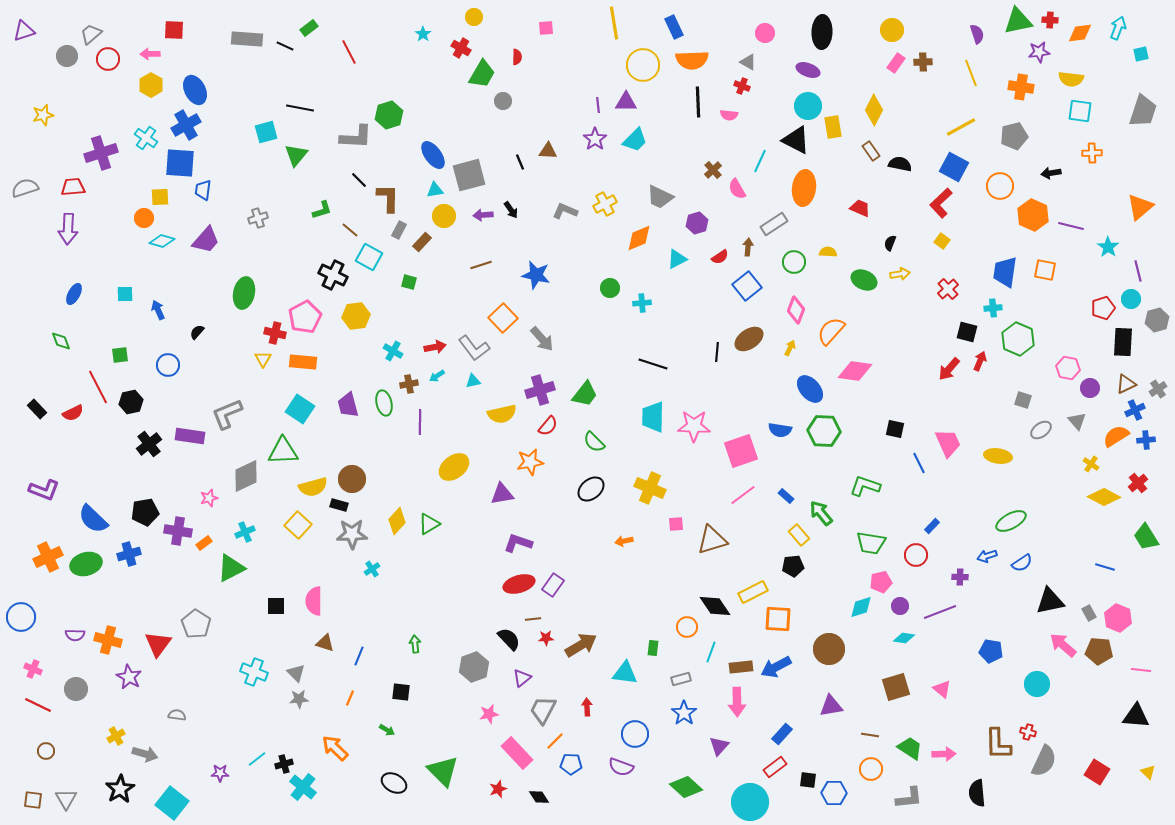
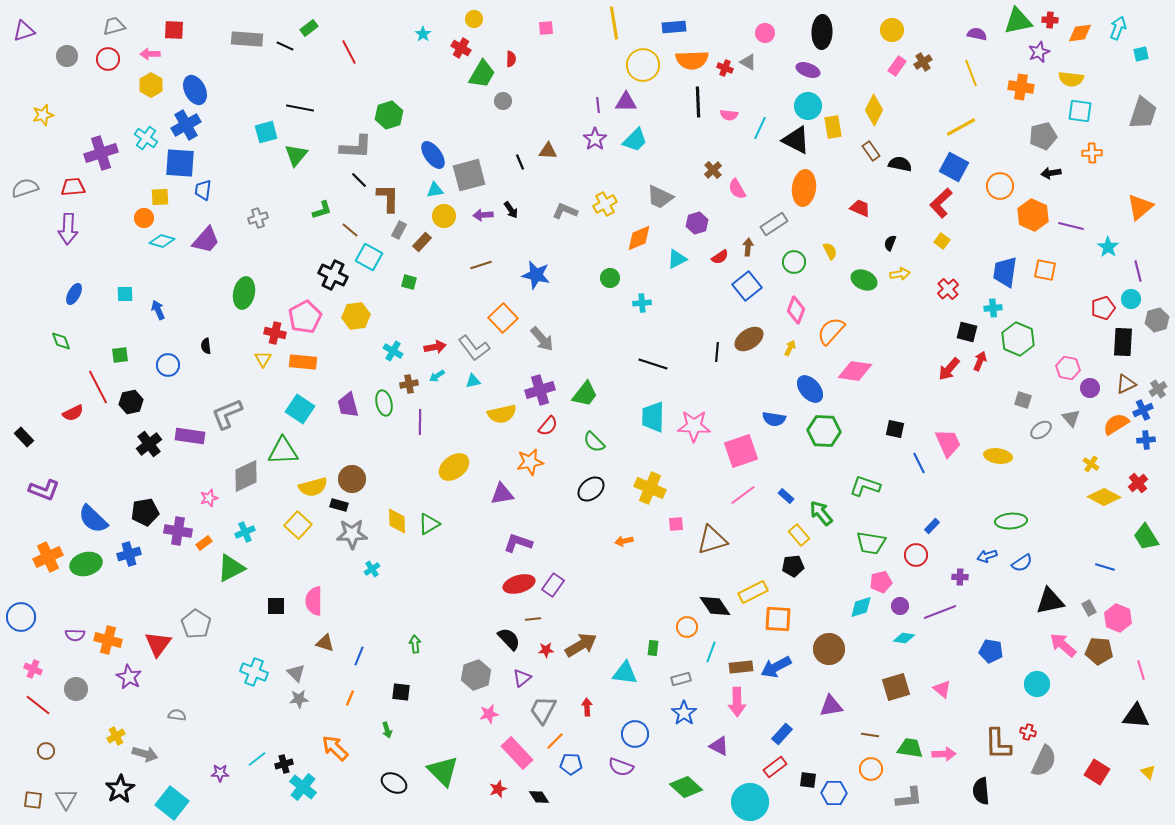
yellow circle at (474, 17): moved 2 px down
blue rectangle at (674, 27): rotated 70 degrees counterclockwise
gray trapezoid at (91, 34): moved 23 px right, 8 px up; rotated 25 degrees clockwise
purple semicircle at (977, 34): rotated 60 degrees counterclockwise
purple star at (1039, 52): rotated 15 degrees counterclockwise
red semicircle at (517, 57): moved 6 px left, 2 px down
brown cross at (923, 62): rotated 30 degrees counterclockwise
pink rectangle at (896, 63): moved 1 px right, 3 px down
red cross at (742, 86): moved 17 px left, 18 px up
gray trapezoid at (1143, 111): moved 2 px down
gray pentagon at (1014, 136): moved 29 px right
gray L-shape at (356, 137): moved 10 px down
cyan line at (760, 161): moved 33 px up
yellow semicircle at (828, 252): moved 2 px right, 1 px up; rotated 60 degrees clockwise
green circle at (610, 288): moved 10 px up
black semicircle at (197, 332): moved 9 px right, 14 px down; rotated 49 degrees counterclockwise
black rectangle at (37, 409): moved 13 px left, 28 px down
blue cross at (1135, 410): moved 8 px right
gray triangle at (1077, 421): moved 6 px left, 3 px up
blue semicircle at (780, 430): moved 6 px left, 11 px up
orange semicircle at (1116, 436): moved 12 px up
yellow diamond at (397, 521): rotated 44 degrees counterclockwise
green ellipse at (1011, 521): rotated 24 degrees clockwise
gray rectangle at (1089, 613): moved 5 px up
red star at (546, 638): moved 12 px down
gray hexagon at (474, 667): moved 2 px right, 8 px down
pink line at (1141, 670): rotated 66 degrees clockwise
red line at (38, 705): rotated 12 degrees clockwise
green arrow at (387, 730): rotated 42 degrees clockwise
purple triangle at (719, 746): rotated 45 degrees counterclockwise
green trapezoid at (910, 748): rotated 24 degrees counterclockwise
black semicircle at (977, 793): moved 4 px right, 2 px up
